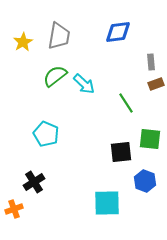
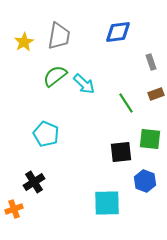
yellow star: moved 1 px right
gray rectangle: rotated 14 degrees counterclockwise
brown rectangle: moved 10 px down
